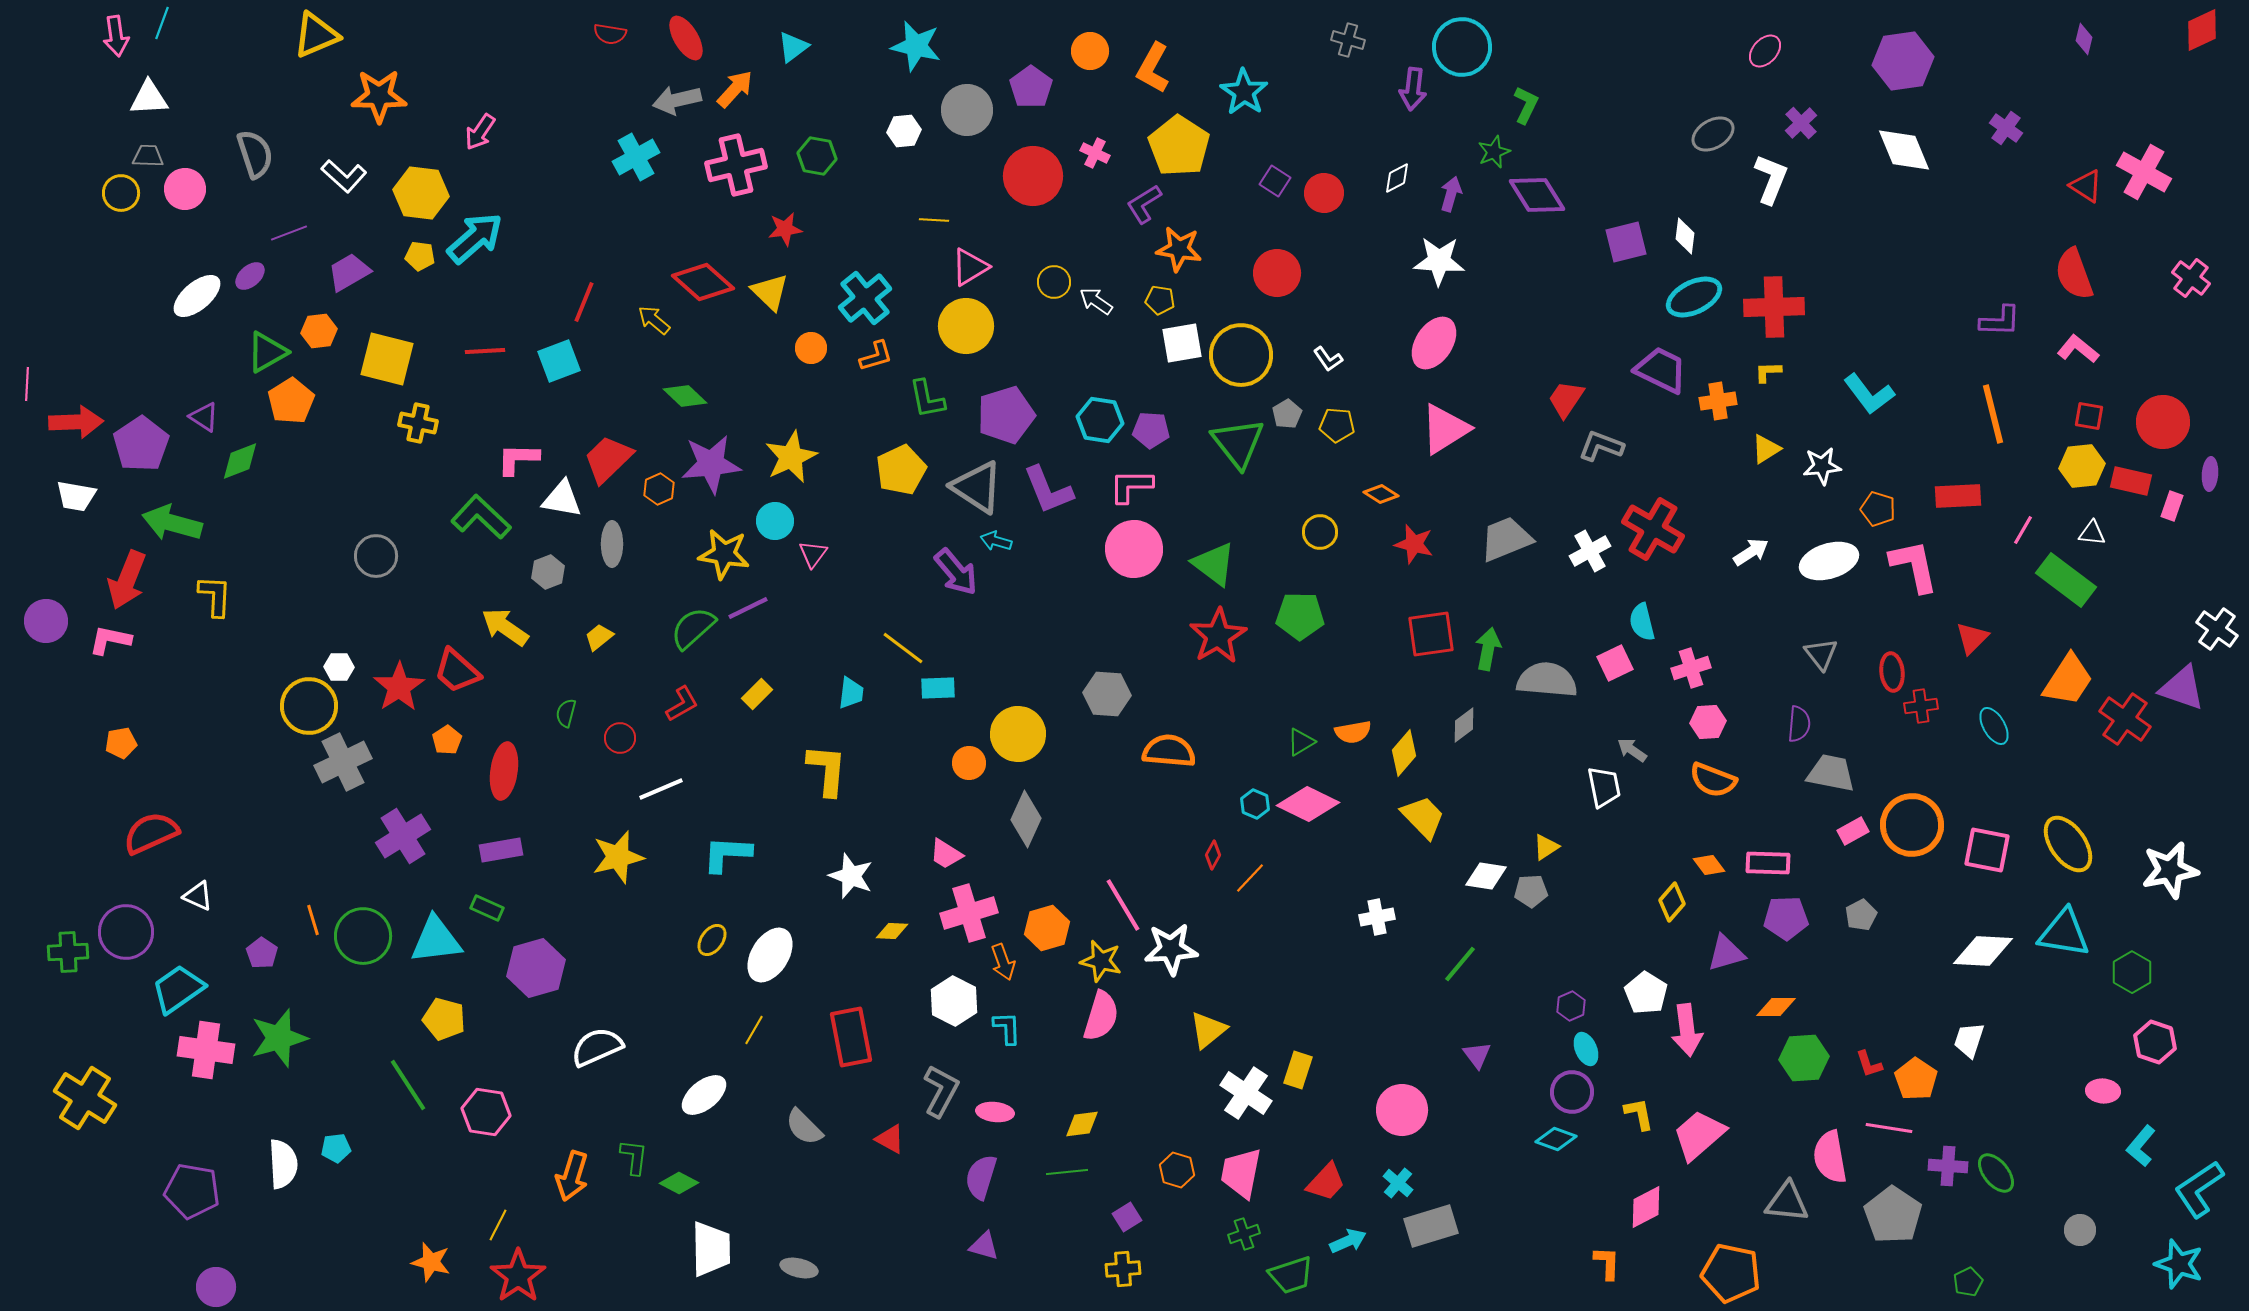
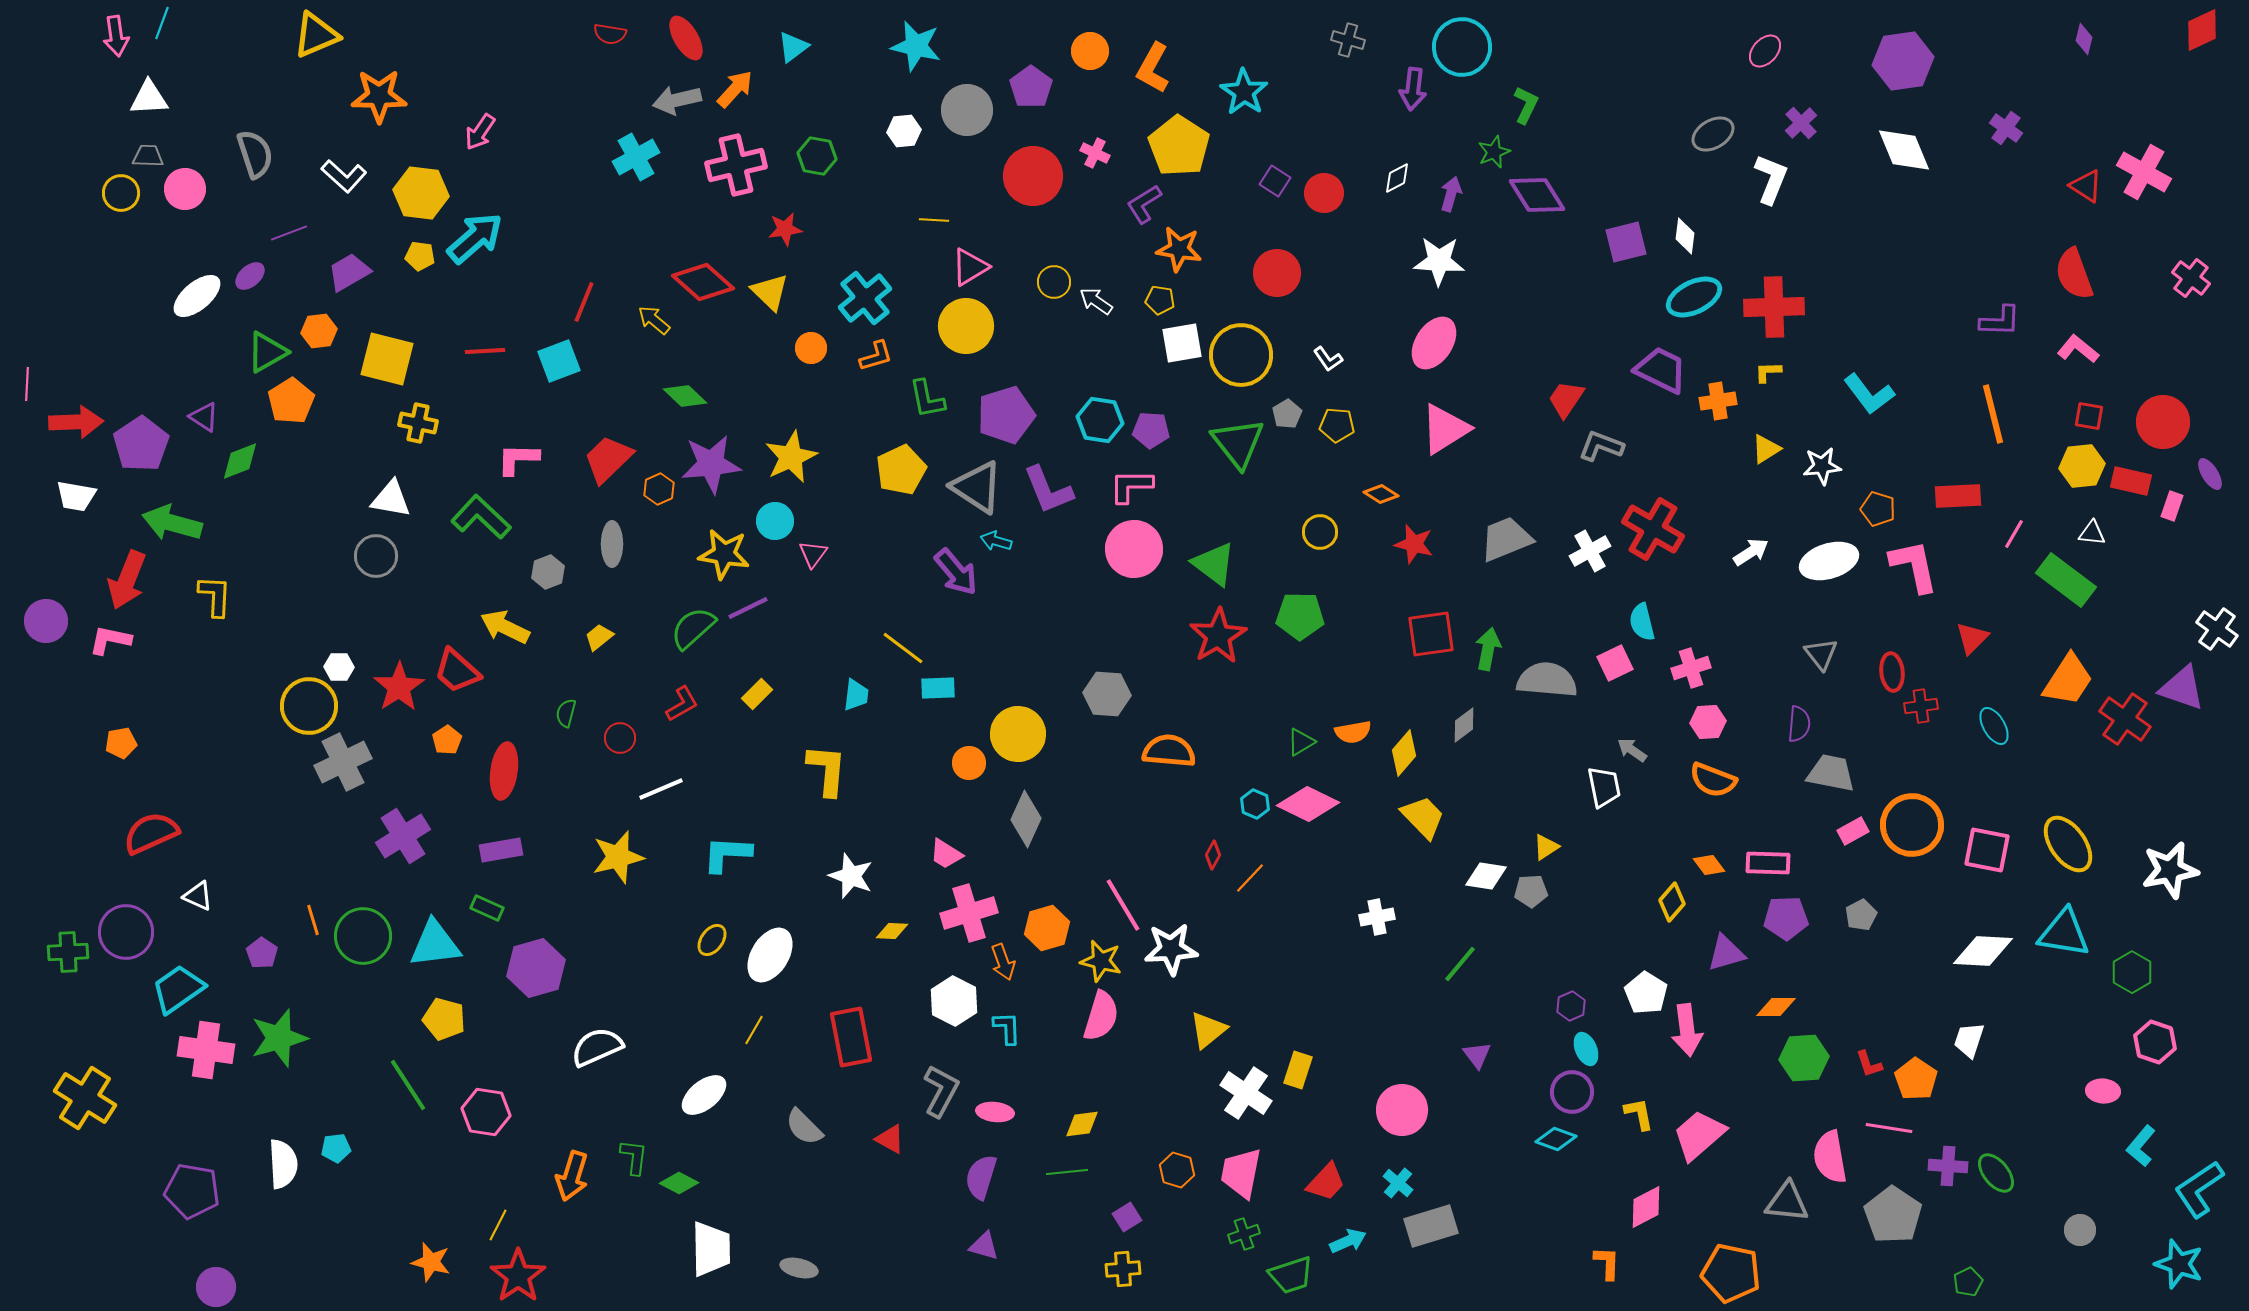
purple ellipse at (2210, 474): rotated 36 degrees counterclockwise
white triangle at (562, 499): moved 171 px left
pink line at (2023, 530): moved 9 px left, 4 px down
yellow arrow at (505, 627): rotated 9 degrees counterclockwise
cyan trapezoid at (851, 693): moved 5 px right, 2 px down
cyan triangle at (436, 940): moved 1 px left, 4 px down
